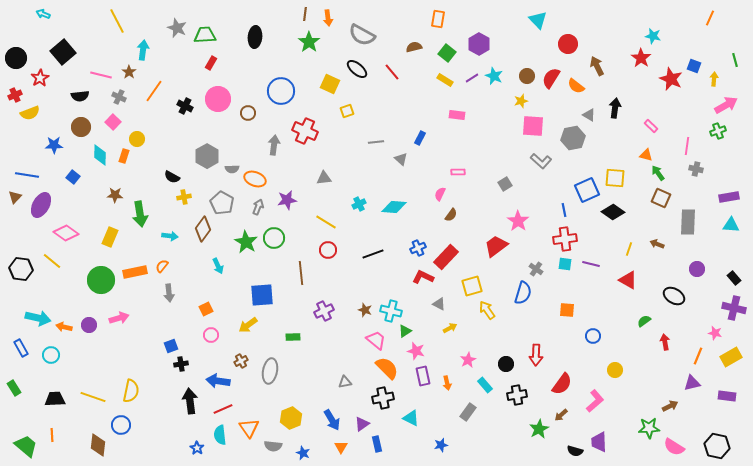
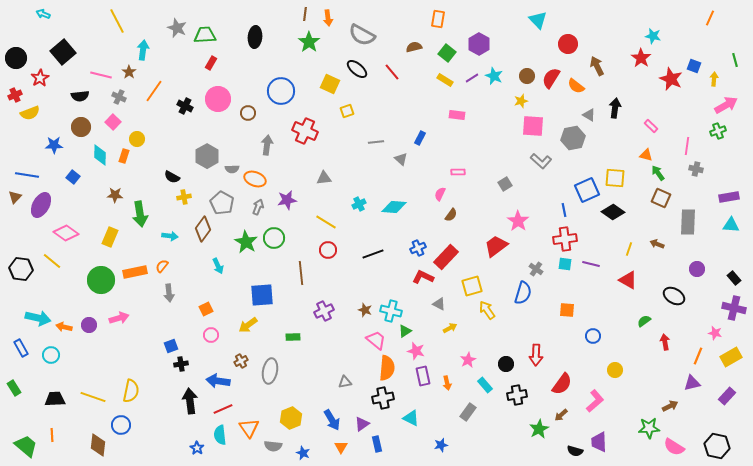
gray arrow at (274, 145): moved 7 px left
orange semicircle at (387, 368): rotated 50 degrees clockwise
purple rectangle at (727, 396): rotated 54 degrees counterclockwise
